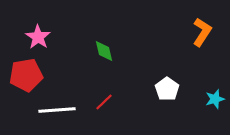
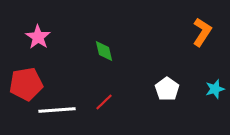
red pentagon: moved 9 px down
cyan star: moved 10 px up
